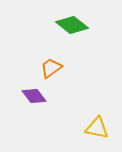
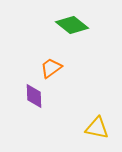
purple diamond: rotated 35 degrees clockwise
